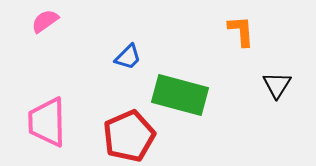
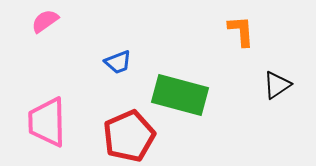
blue trapezoid: moved 10 px left, 5 px down; rotated 24 degrees clockwise
black triangle: rotated 24 degrees clockwise
